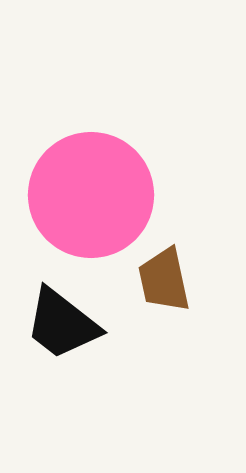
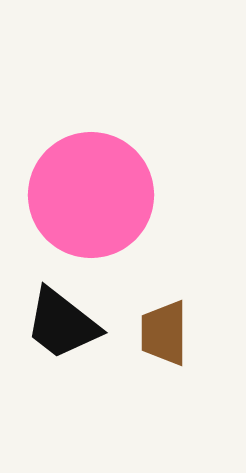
brown trapezoid: moved 53 px down; rotated 12 degrees clockwise
